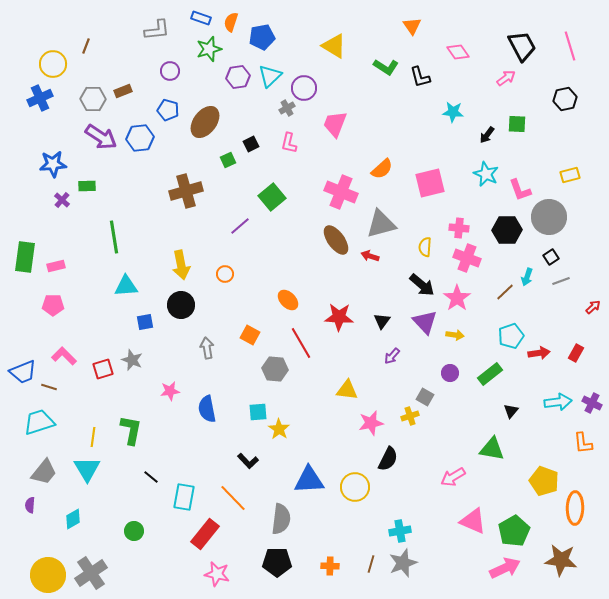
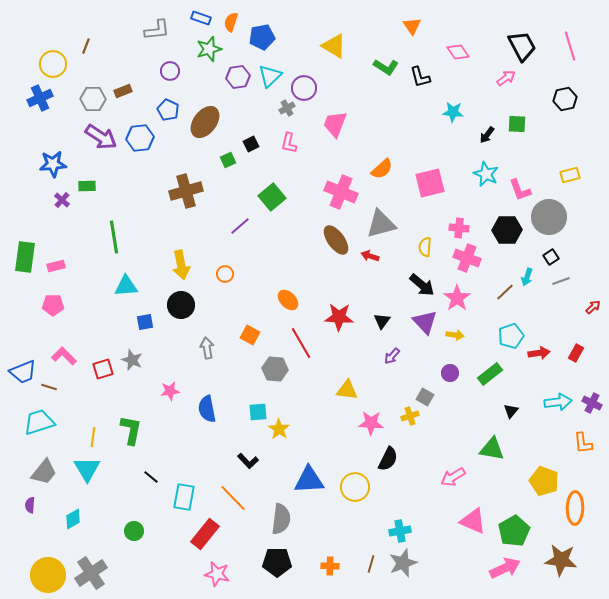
blue pentagon at (168, 110): rotated 10 degrees clockwise
pink star at (371, 423): rotated 15 degrees clockwise
